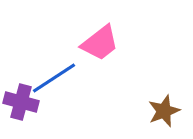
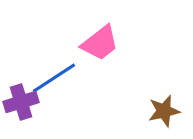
purple cross: rotated 32 degrees counterclockwise
brown star: rotated 8 degrees clockwise
